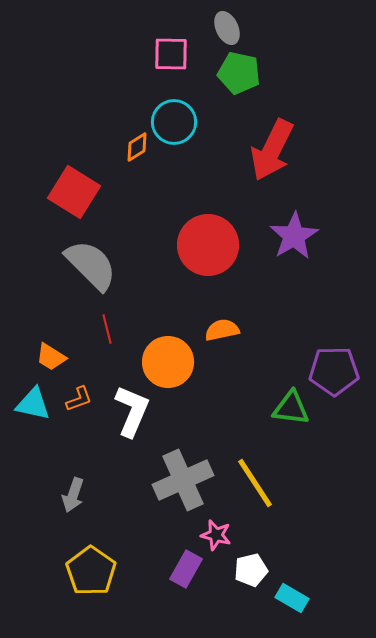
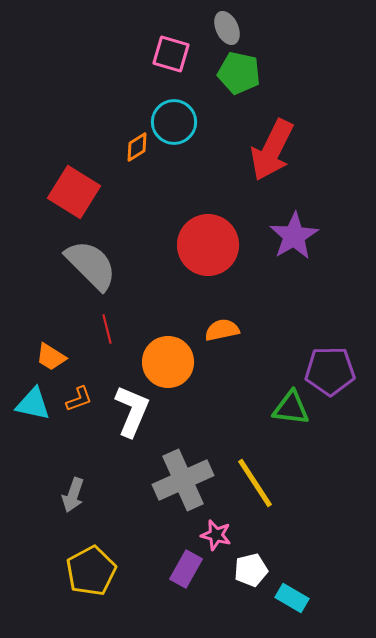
pink square: rotated 15 degrees clockwise
purple pentagon: moved 4 px left
yellow pentagon: rotated 9 degrees clockwise
